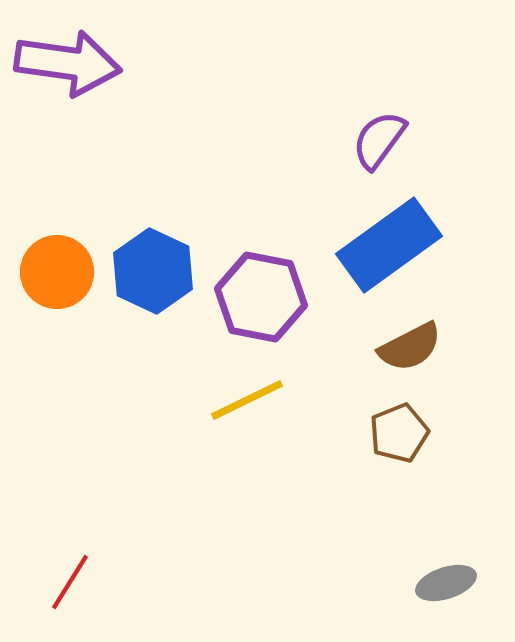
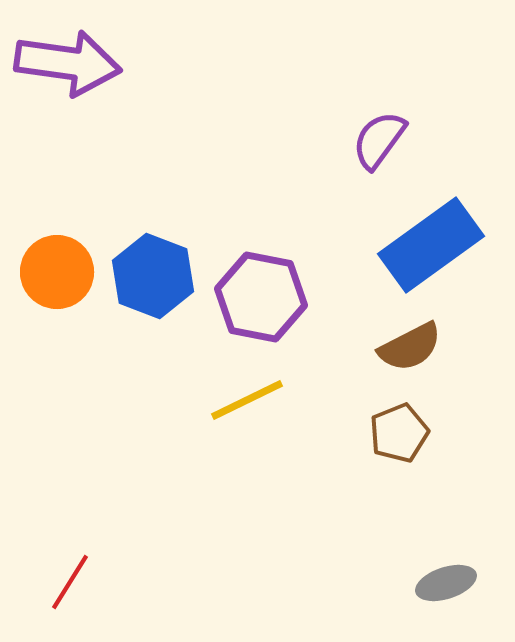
blue rectangle: moved 42 px right
blue hexagon: moved 5 px down; rotated 4 degrees counterclockwise
